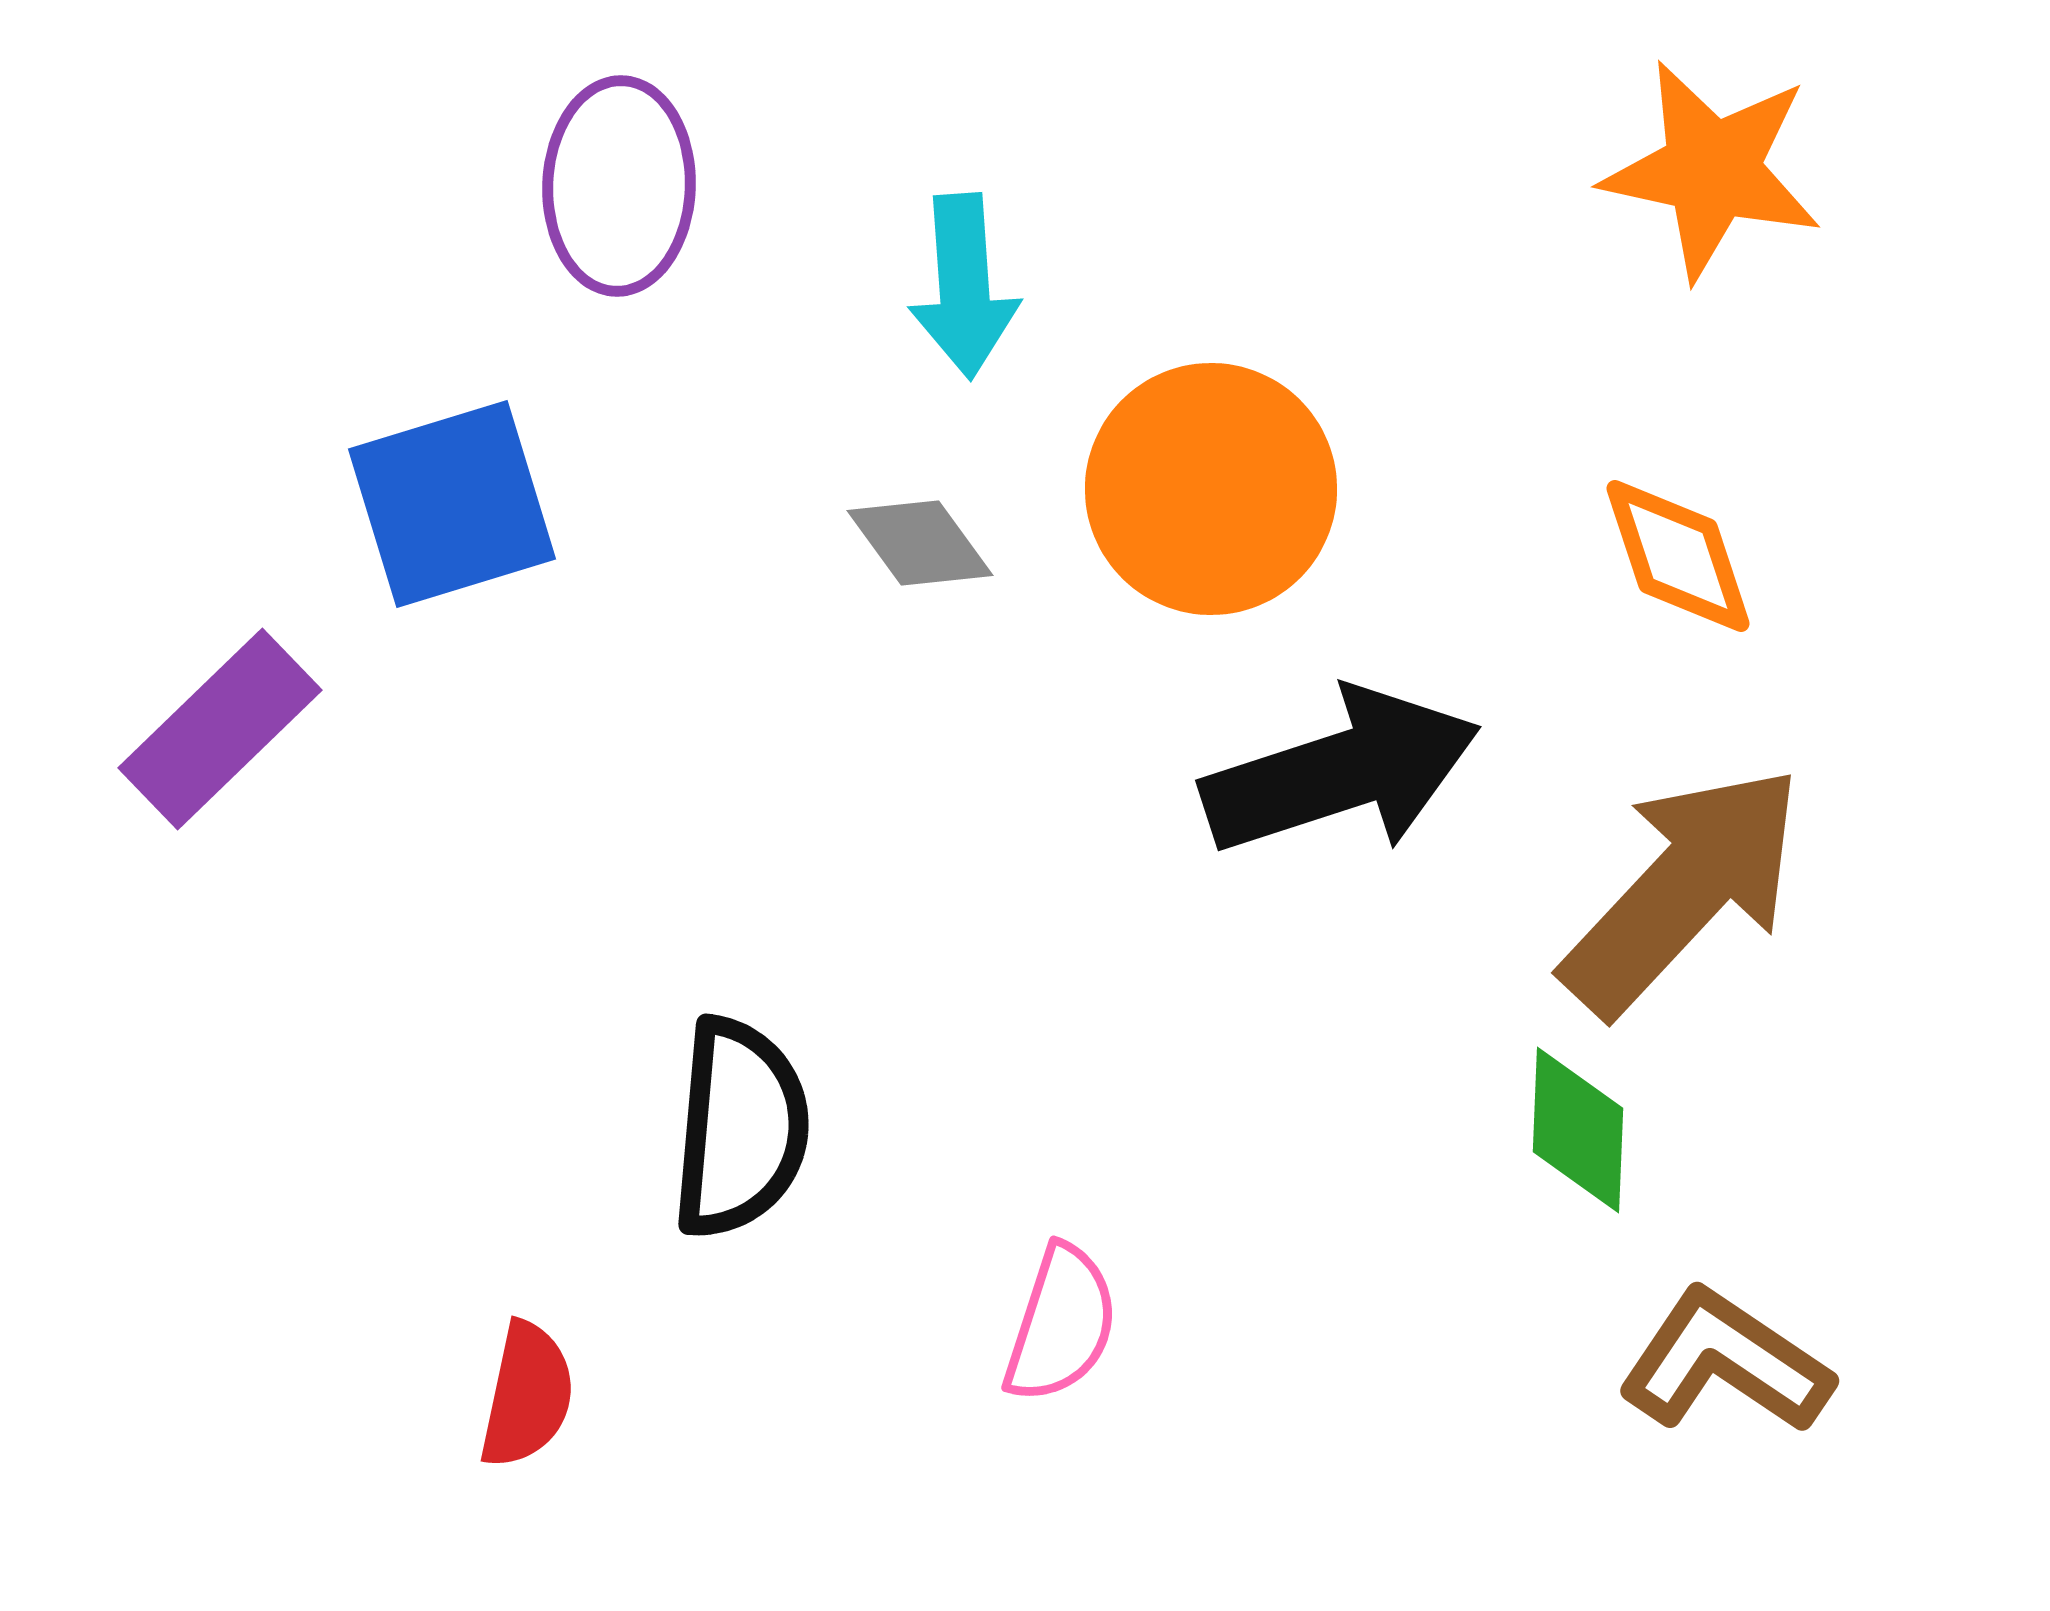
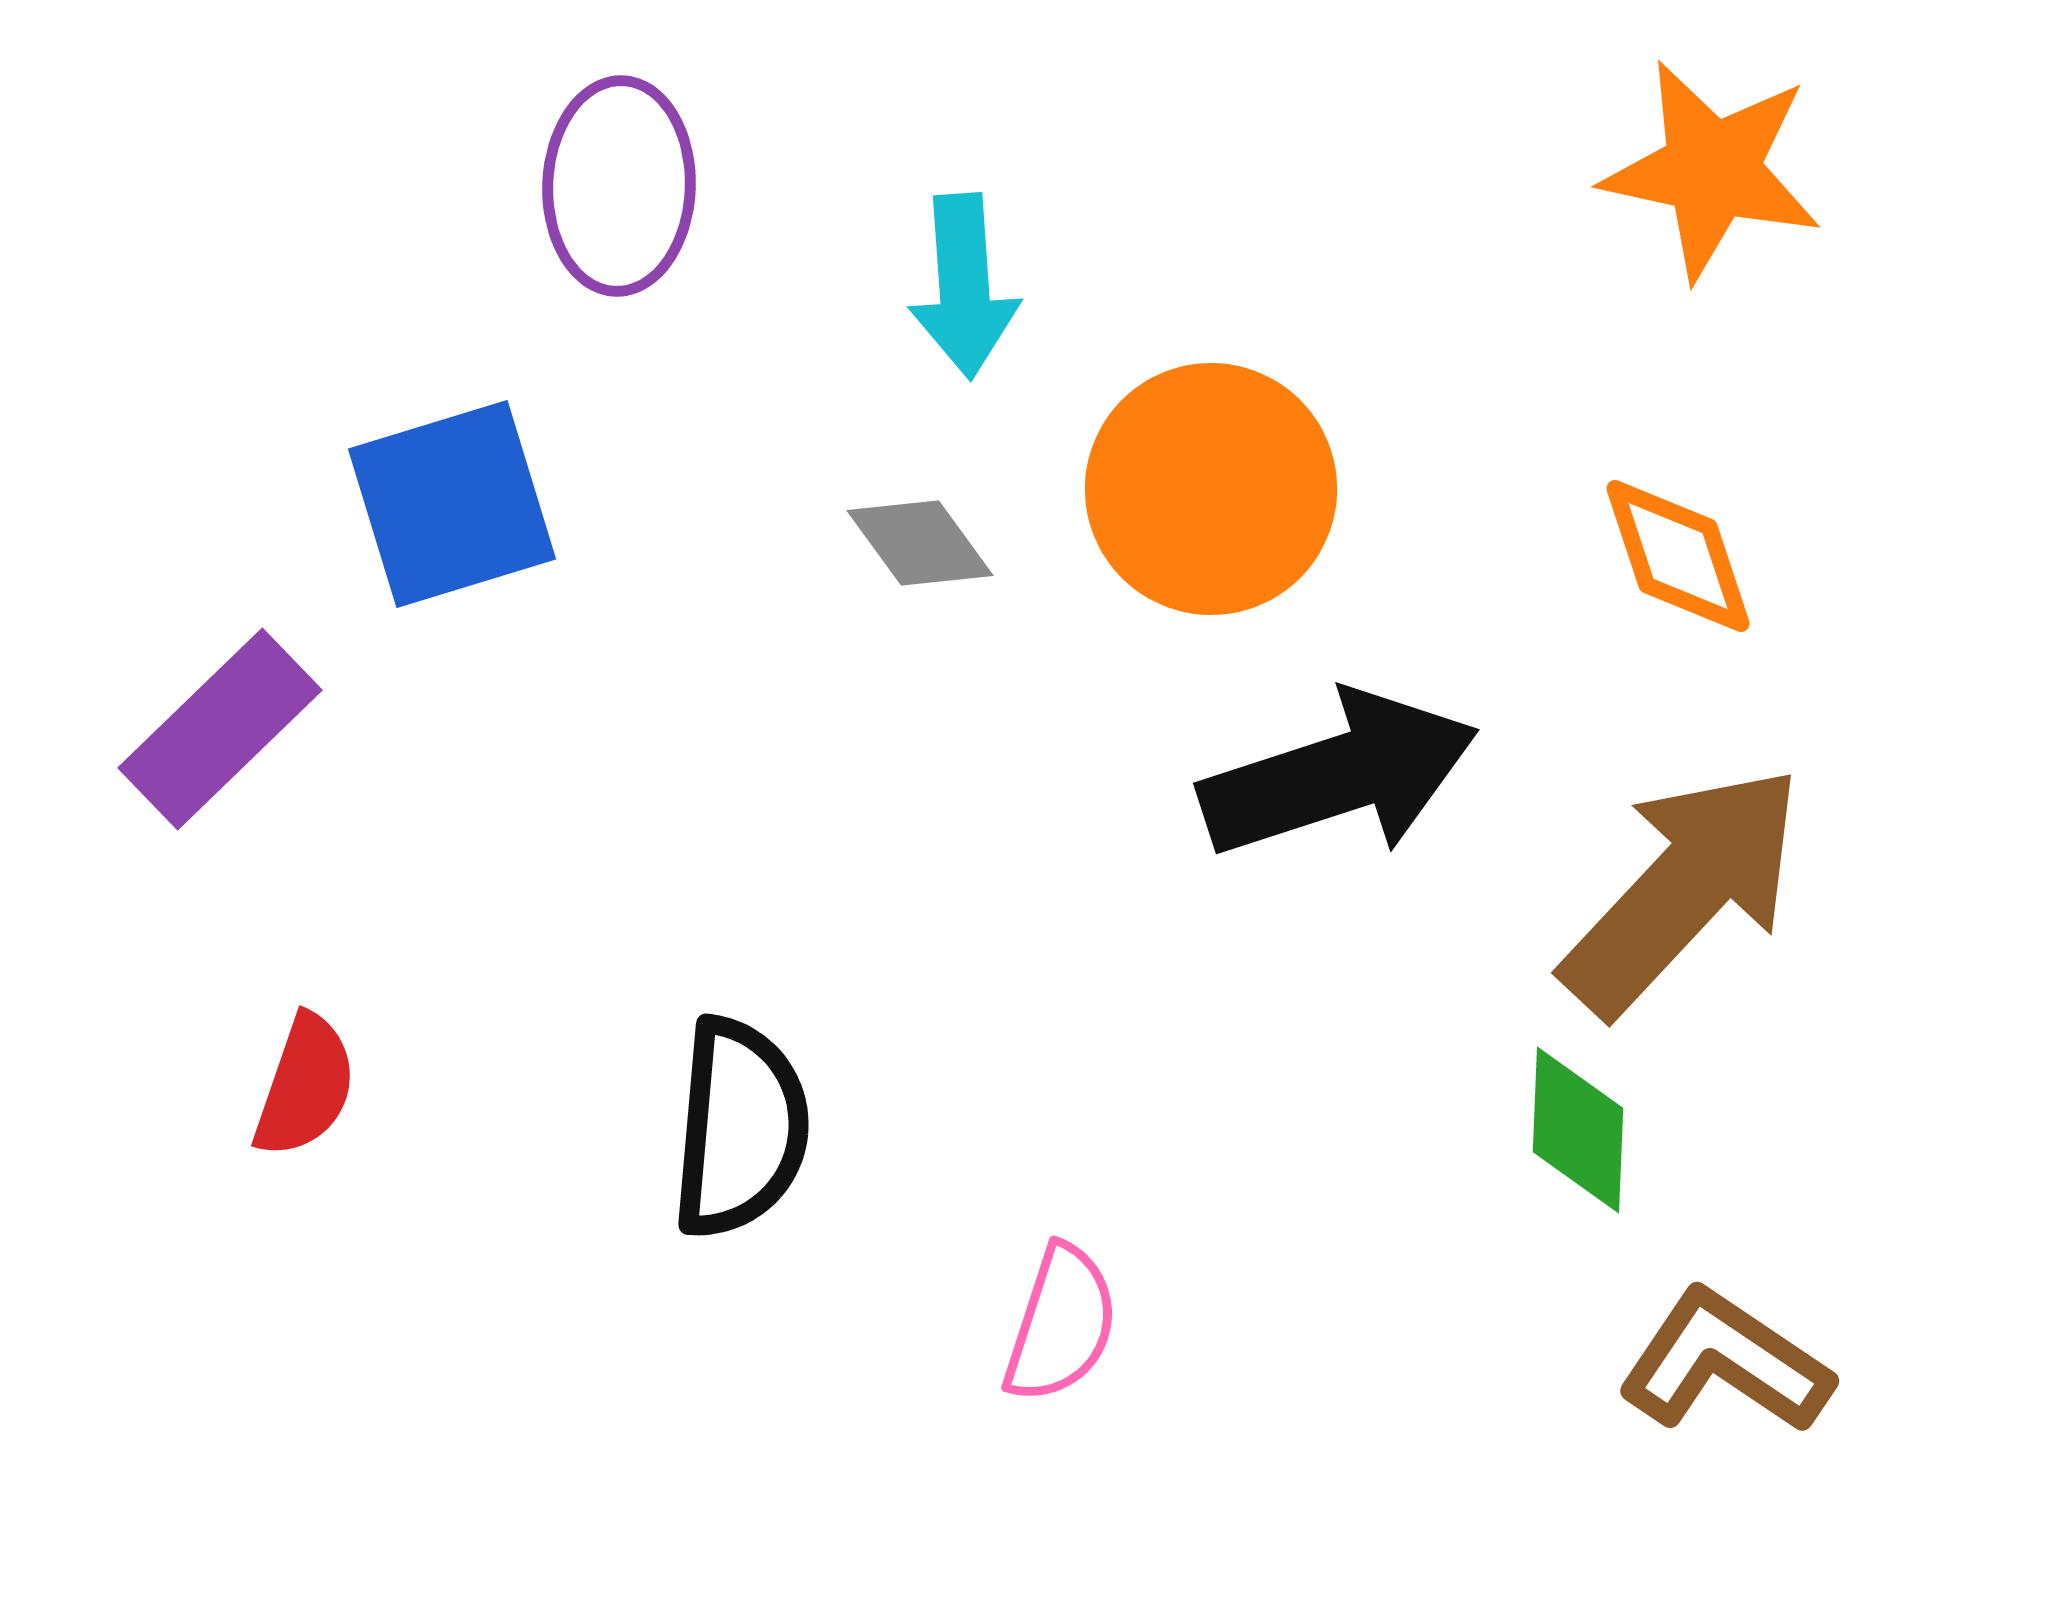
black arrow: moved 2 px left, 3 px down
red semicircle: moved 222 px left, 309 px up; rotated 7 degrees clockwise
